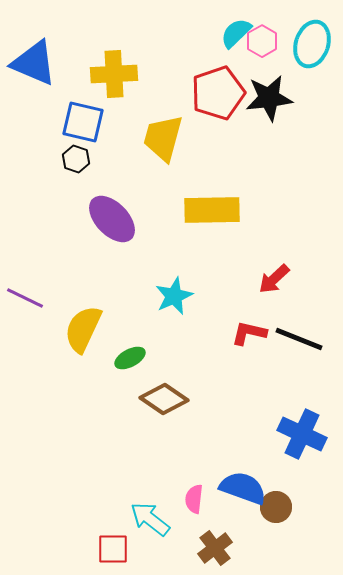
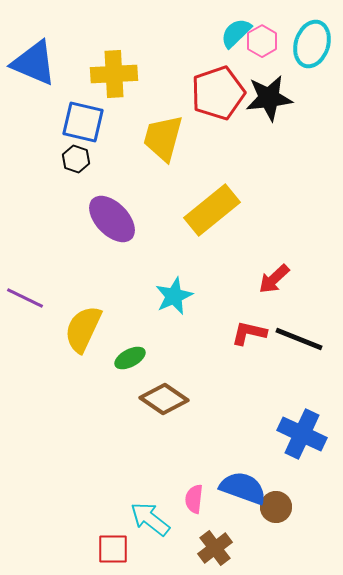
yellow rectangle: rotated 38 degrees counterclockwise
